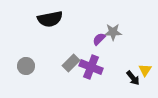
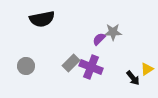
black semicircle: moved 8 px left
yellow triangle: moved 2 px right, 1 px up; rotated 24 degrees clockwise
